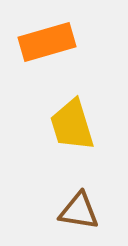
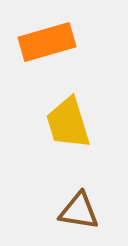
yellow trapezoid: moved 4 px left, 2 px up
